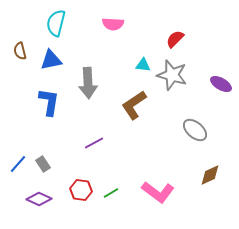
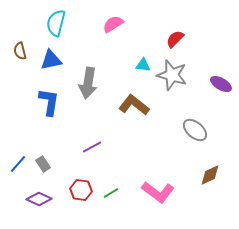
pink semicircle: rotated 145 degrees clockwise
gray arrow: rotated 12 degrees clockwise
brown L-shape: rotated 72 degrees clockwise
purple line: moved 2 px left, 4 px down
